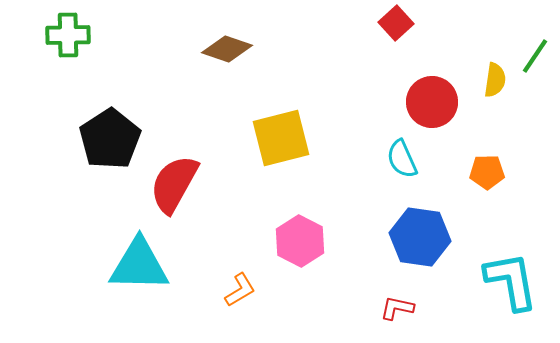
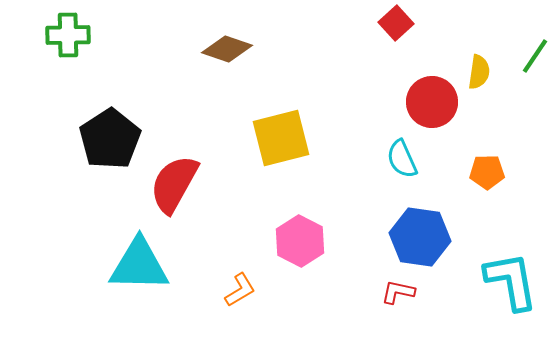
yellow semicircle: moved 16 px left, 8 px up
red L-shape: moved 1 px right, 16 px up
